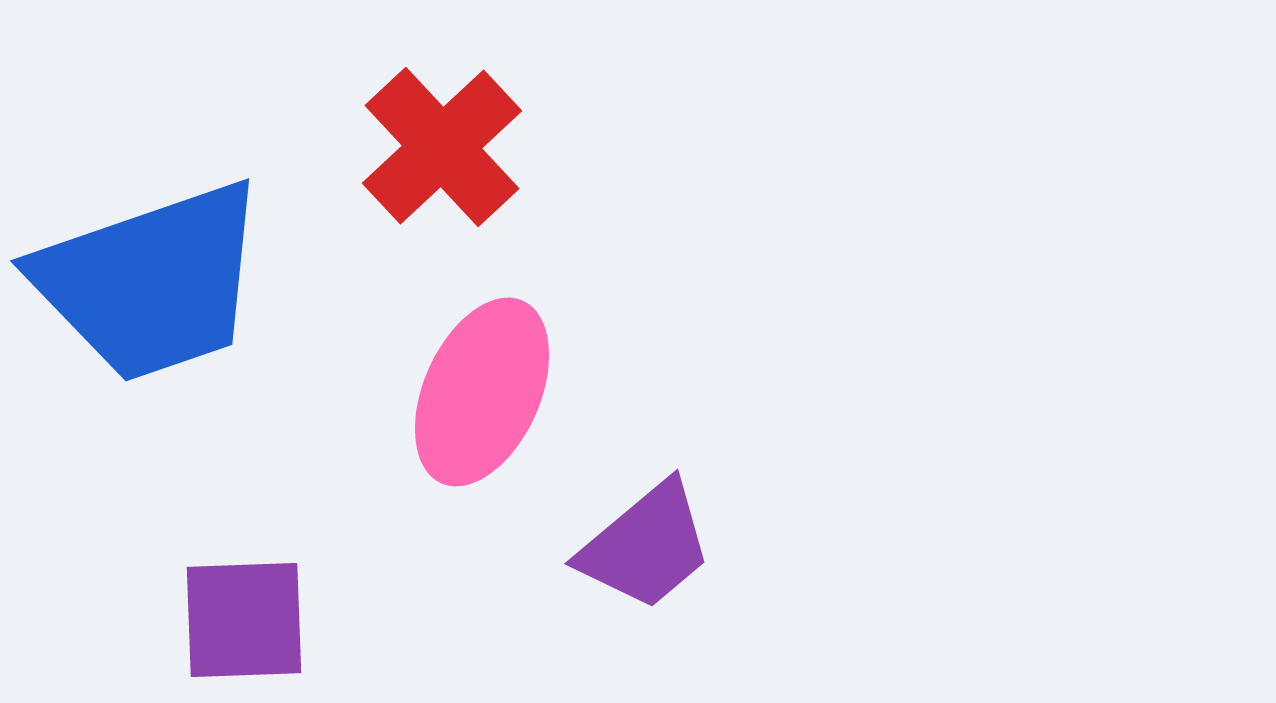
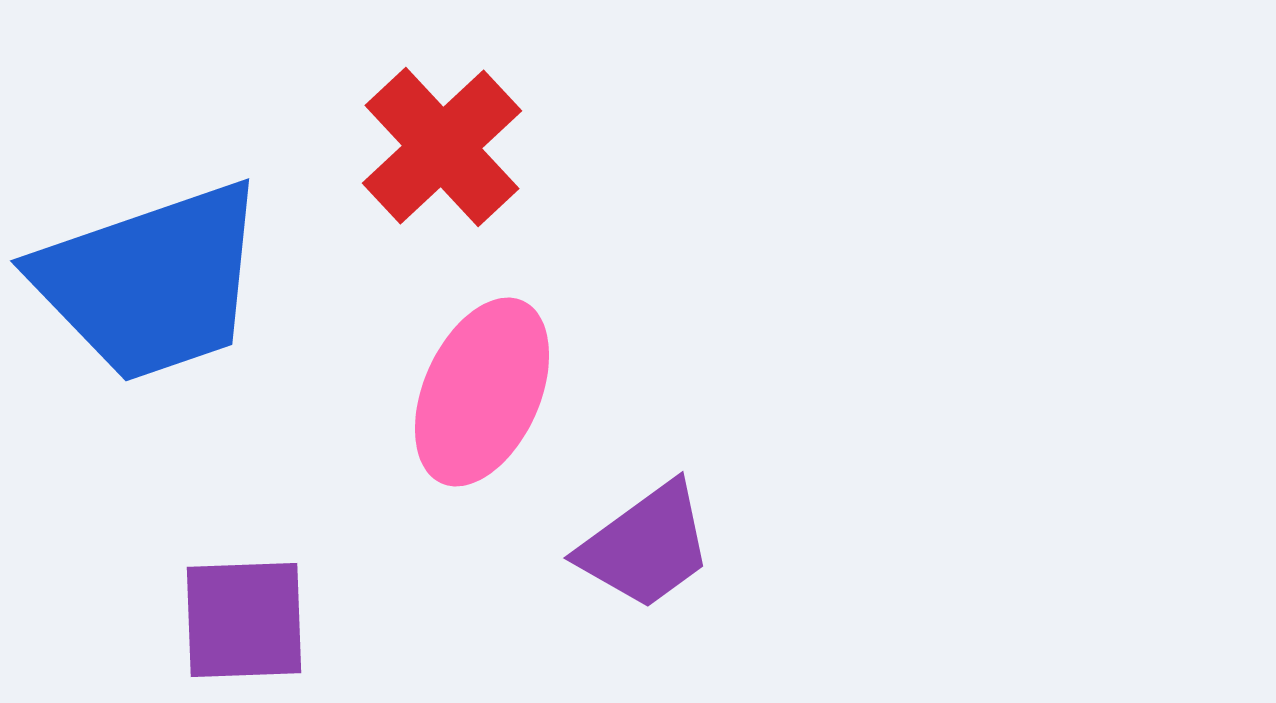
purple trapezoid: rotated 4 degrees clockwise
